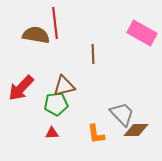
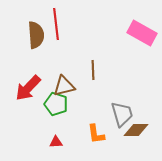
red line: moved 1 px right, 1 px down
brown semicircle: rotated 76 degrees clockwise
brown line: moved 16 px down
red arrow: moved 7 px right
green pentagon: rotated 25 degrees clockwise
gray trapezoid: rotated 28 degrees clockwise
red triangle: moved 4 px right, 9 px down
